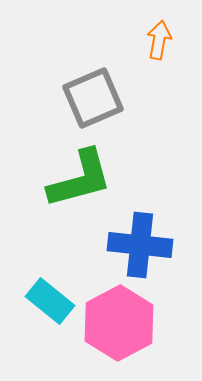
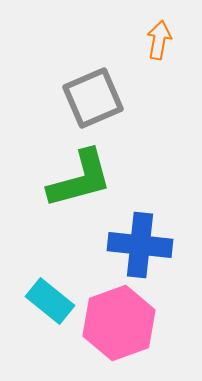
pink hexagon: rotated 8 degrees clockwise
